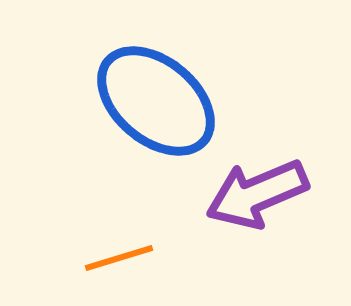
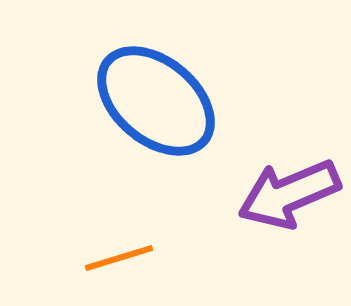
purple arrow: moved 32 px right
